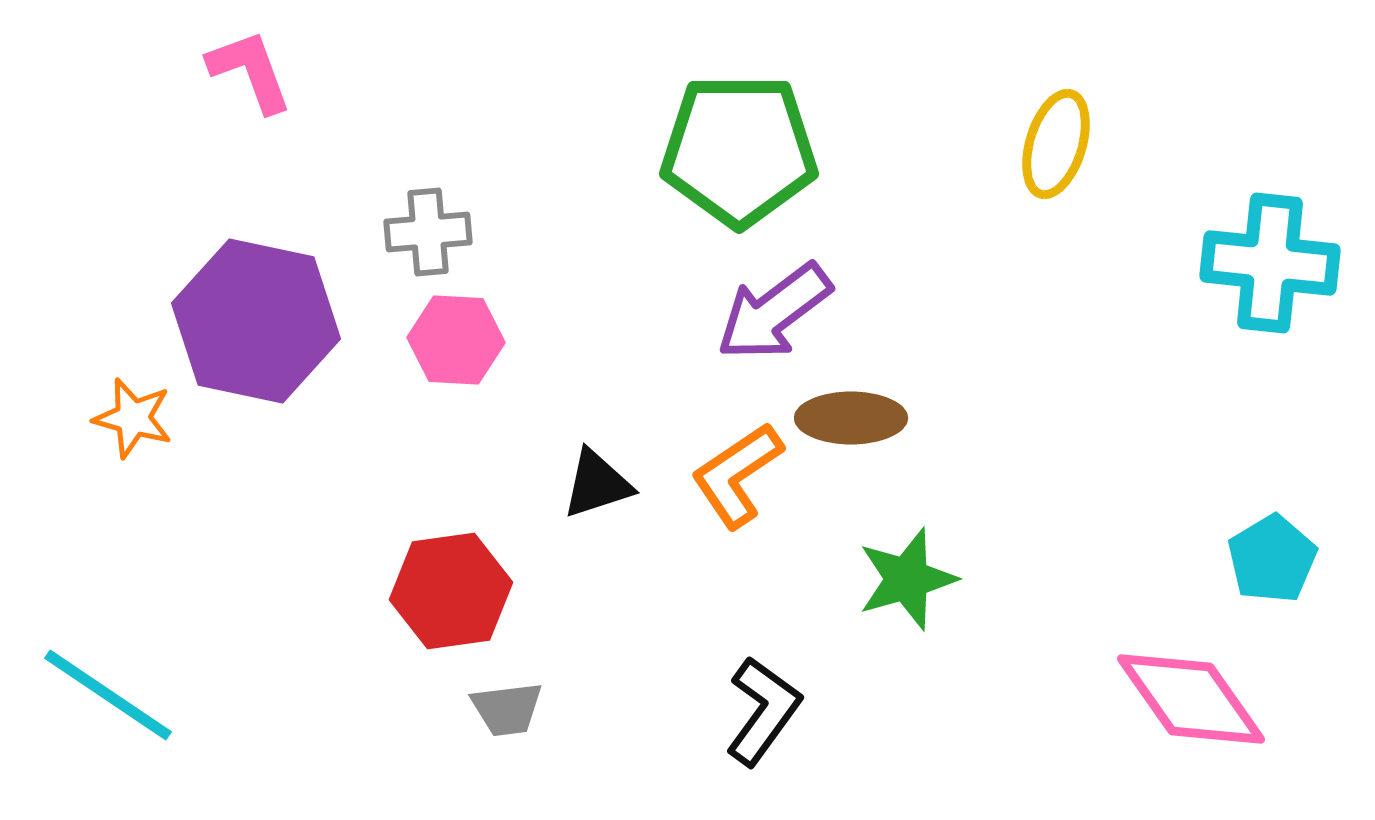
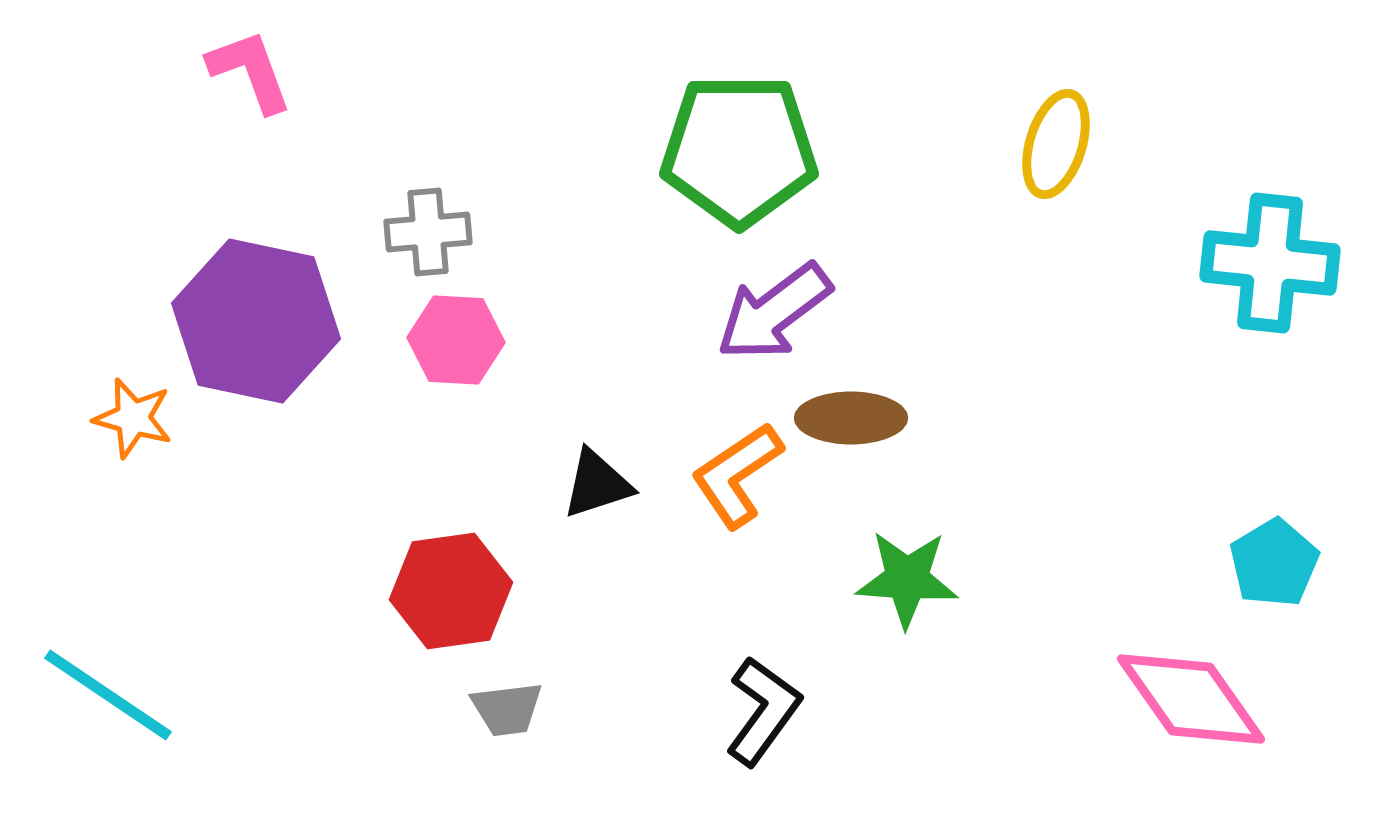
cyan pentagon: moved 2 px right, 4 px down
green star: rotated 20 degrees clockwise
